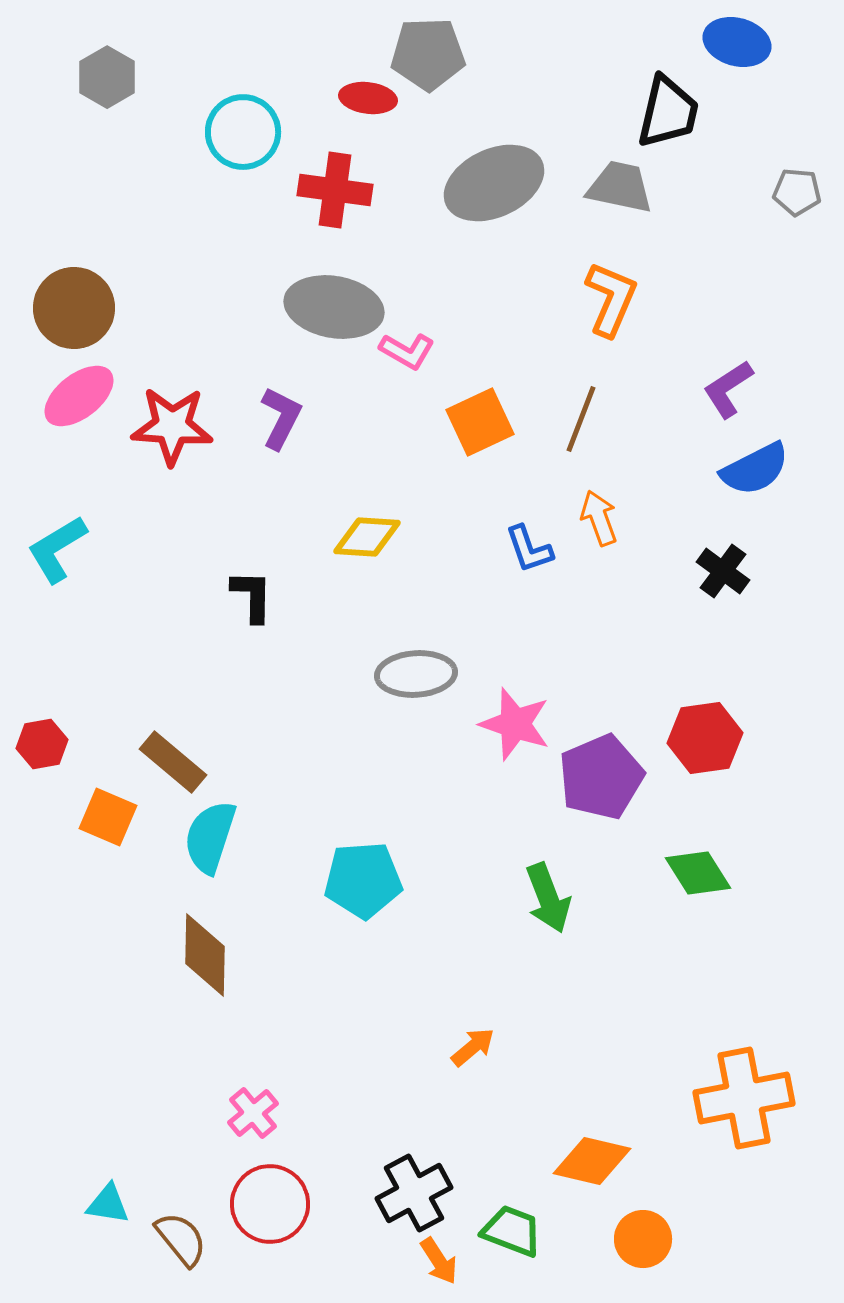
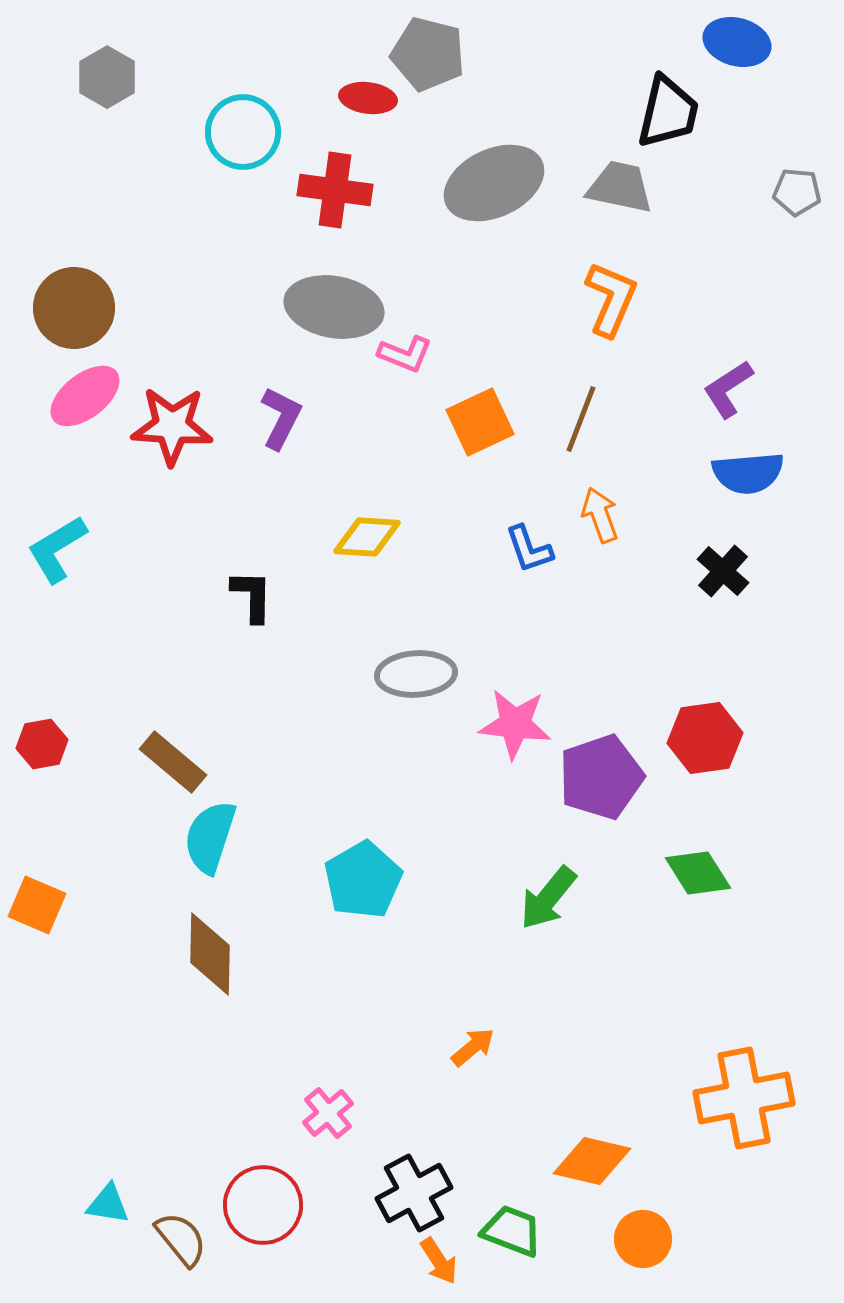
gray pentagon at (428, 54): rotated 16 degrees clockwise
pink L-shape at (407, 351): moved 2 px left, 3 px down; rotated 8 degrees counterclockwise
pink ellipse at (79, 396): moved 6 px right
blue semicircle at (755, 469): moved 7 px left, 4 px down; rotated 22 degrees clockwise
orange arrow at (599, 518): moved 1 px right, 3 px up
black cross at (723, 571): rotated 6 degrees clockwise
pink star at (515, 724): rotated 12 degrees counterclockwise
purple pentagon at (601, 777): rotated 4 degrees clockwise
orange square at (108, 817): moved 71 px left, 88 px down
cyan pentagon at (363, 880): rotated 26 degrees counterclockwise
green arrow at (548, 898): rotated 60 degrees clockwise
brown diamond at (205, 955): moved 5 px right, 1 px up
pink cross at (253, 1113): moved 75 px right
red circle at (270, 1204): moved 7 px left, 1 px down
